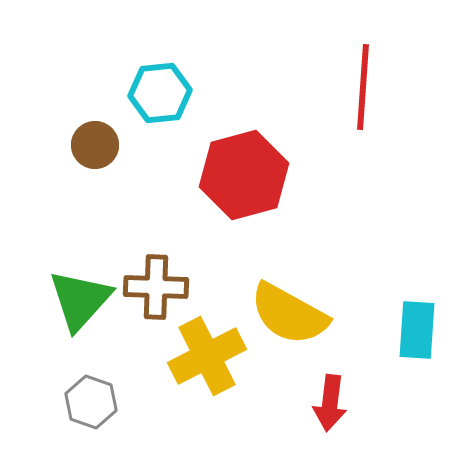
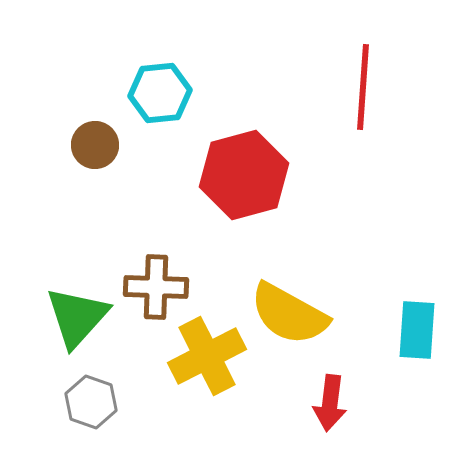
green triangle: moved 3 px left, 17 px down
